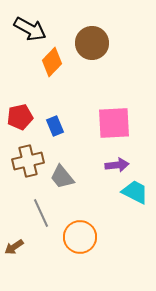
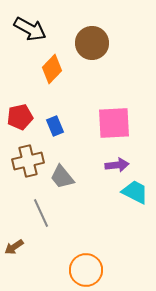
orange diamond: moved 7 px down
orange circle: moved 6 px right, 33 px down
